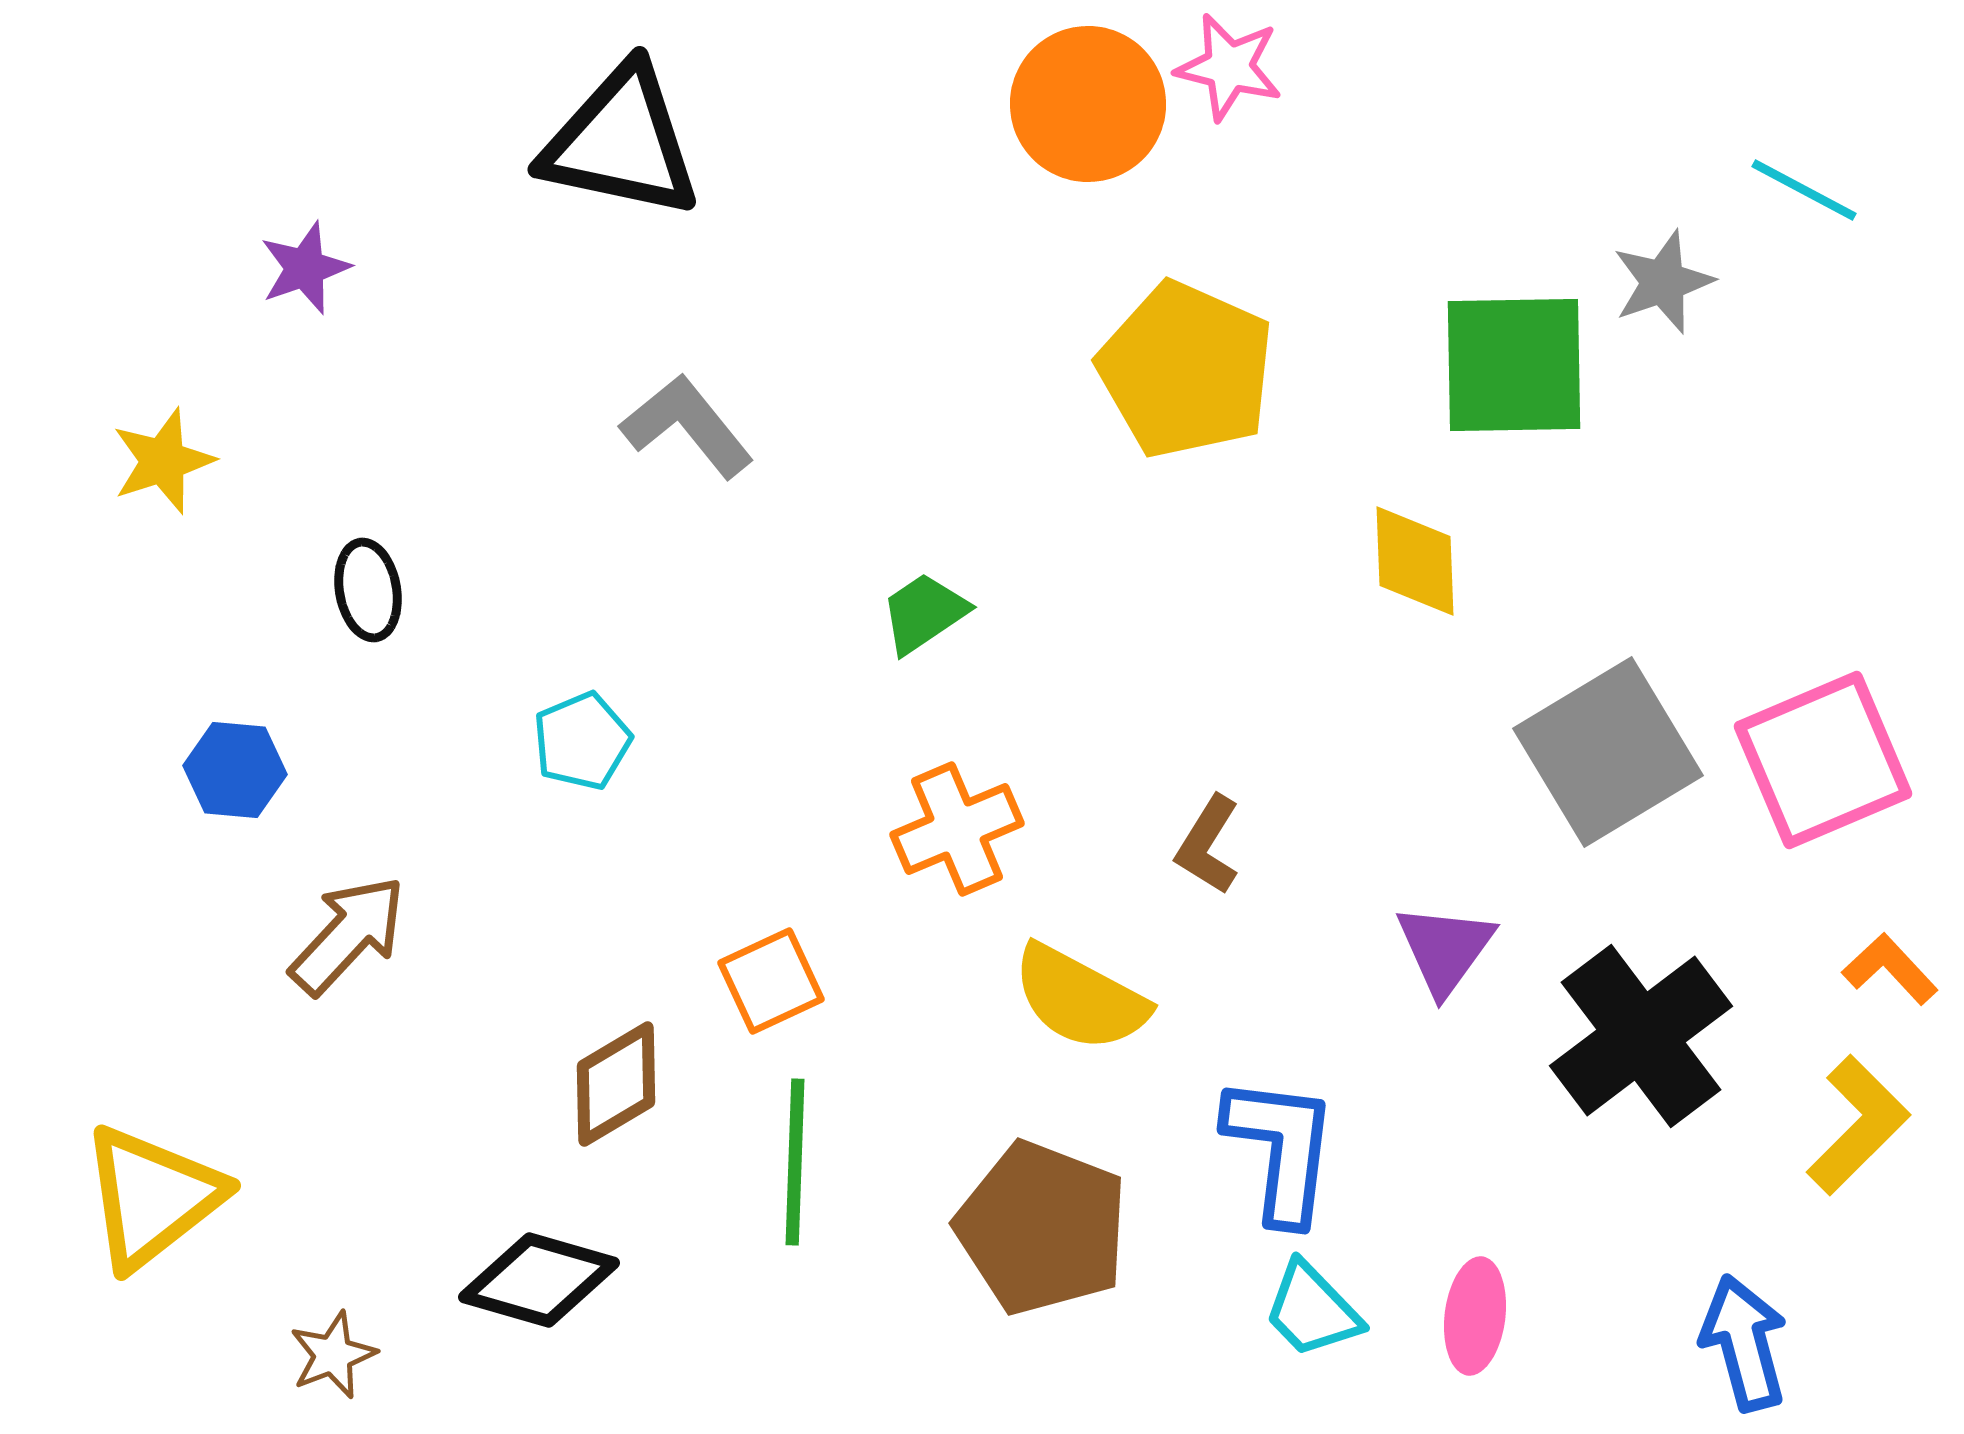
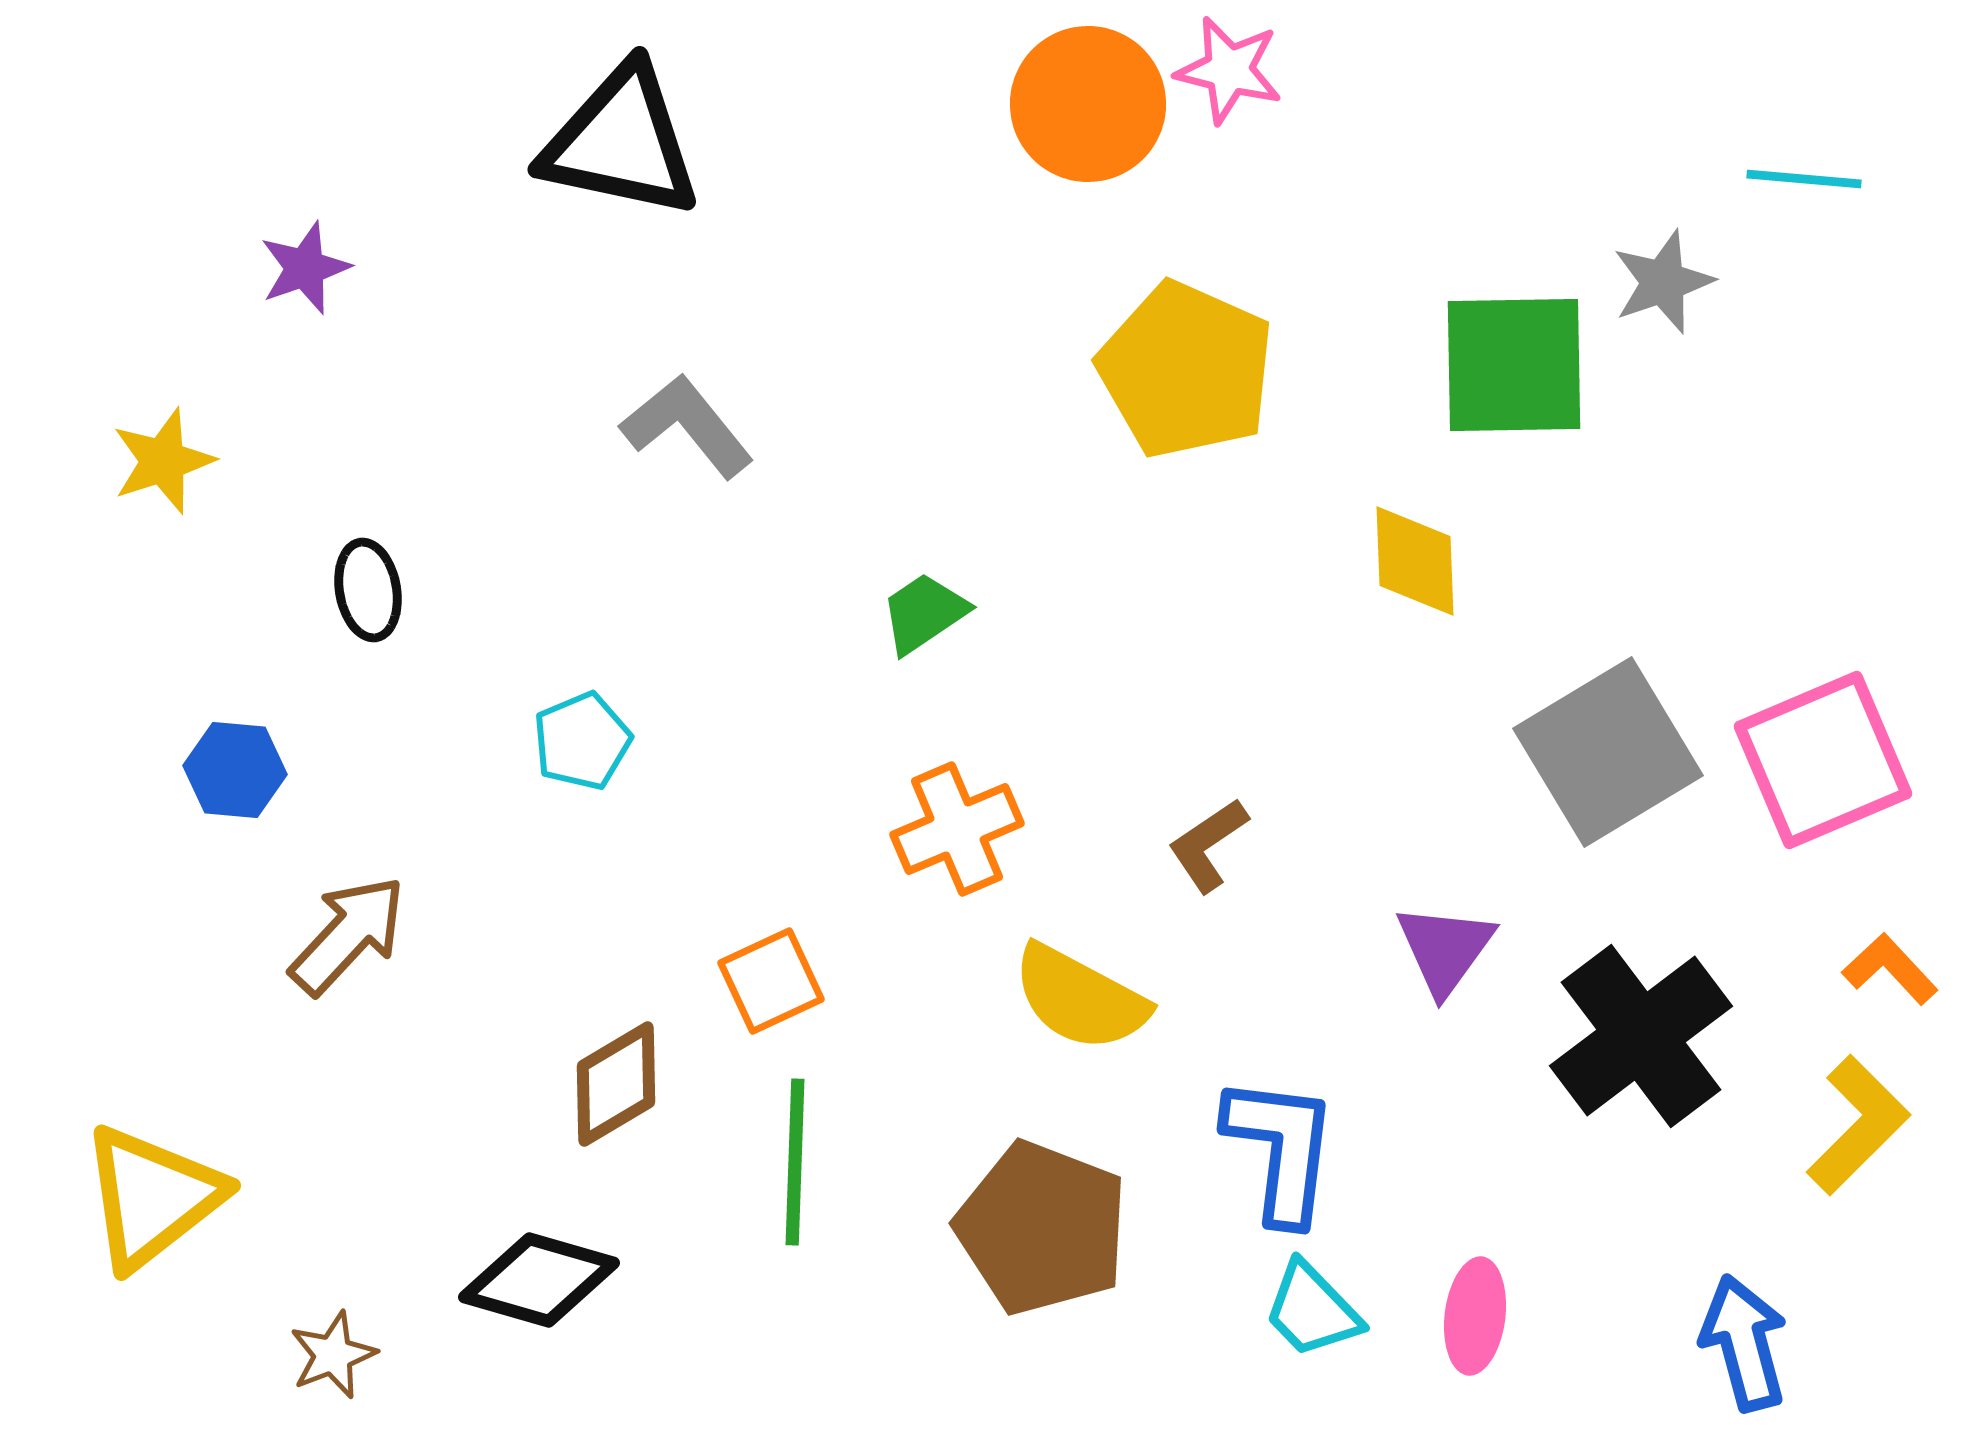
pink star: moved 3 px down
cyan line: moved 11 px up; rotated 23 degrees counterclockwise
brown L-shape: rotated 24 degrees clockwise
